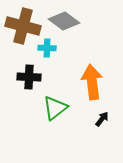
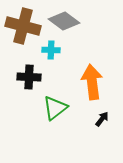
cyan cross: moved 4 px right, 2 px down
